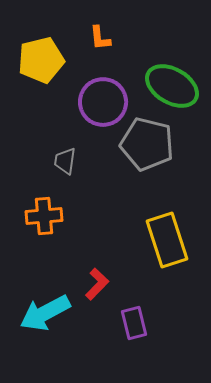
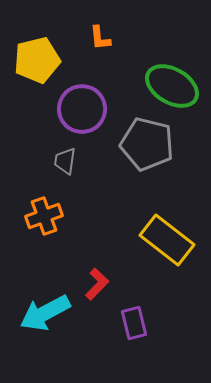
yellow pentagon: moved 4 px left
purple circle: moved 21 px left, 7 px down
orange cross: rotated 15 degrees counterclockwise
yellow rectangle: rotated 34 degrees counterclockwise
